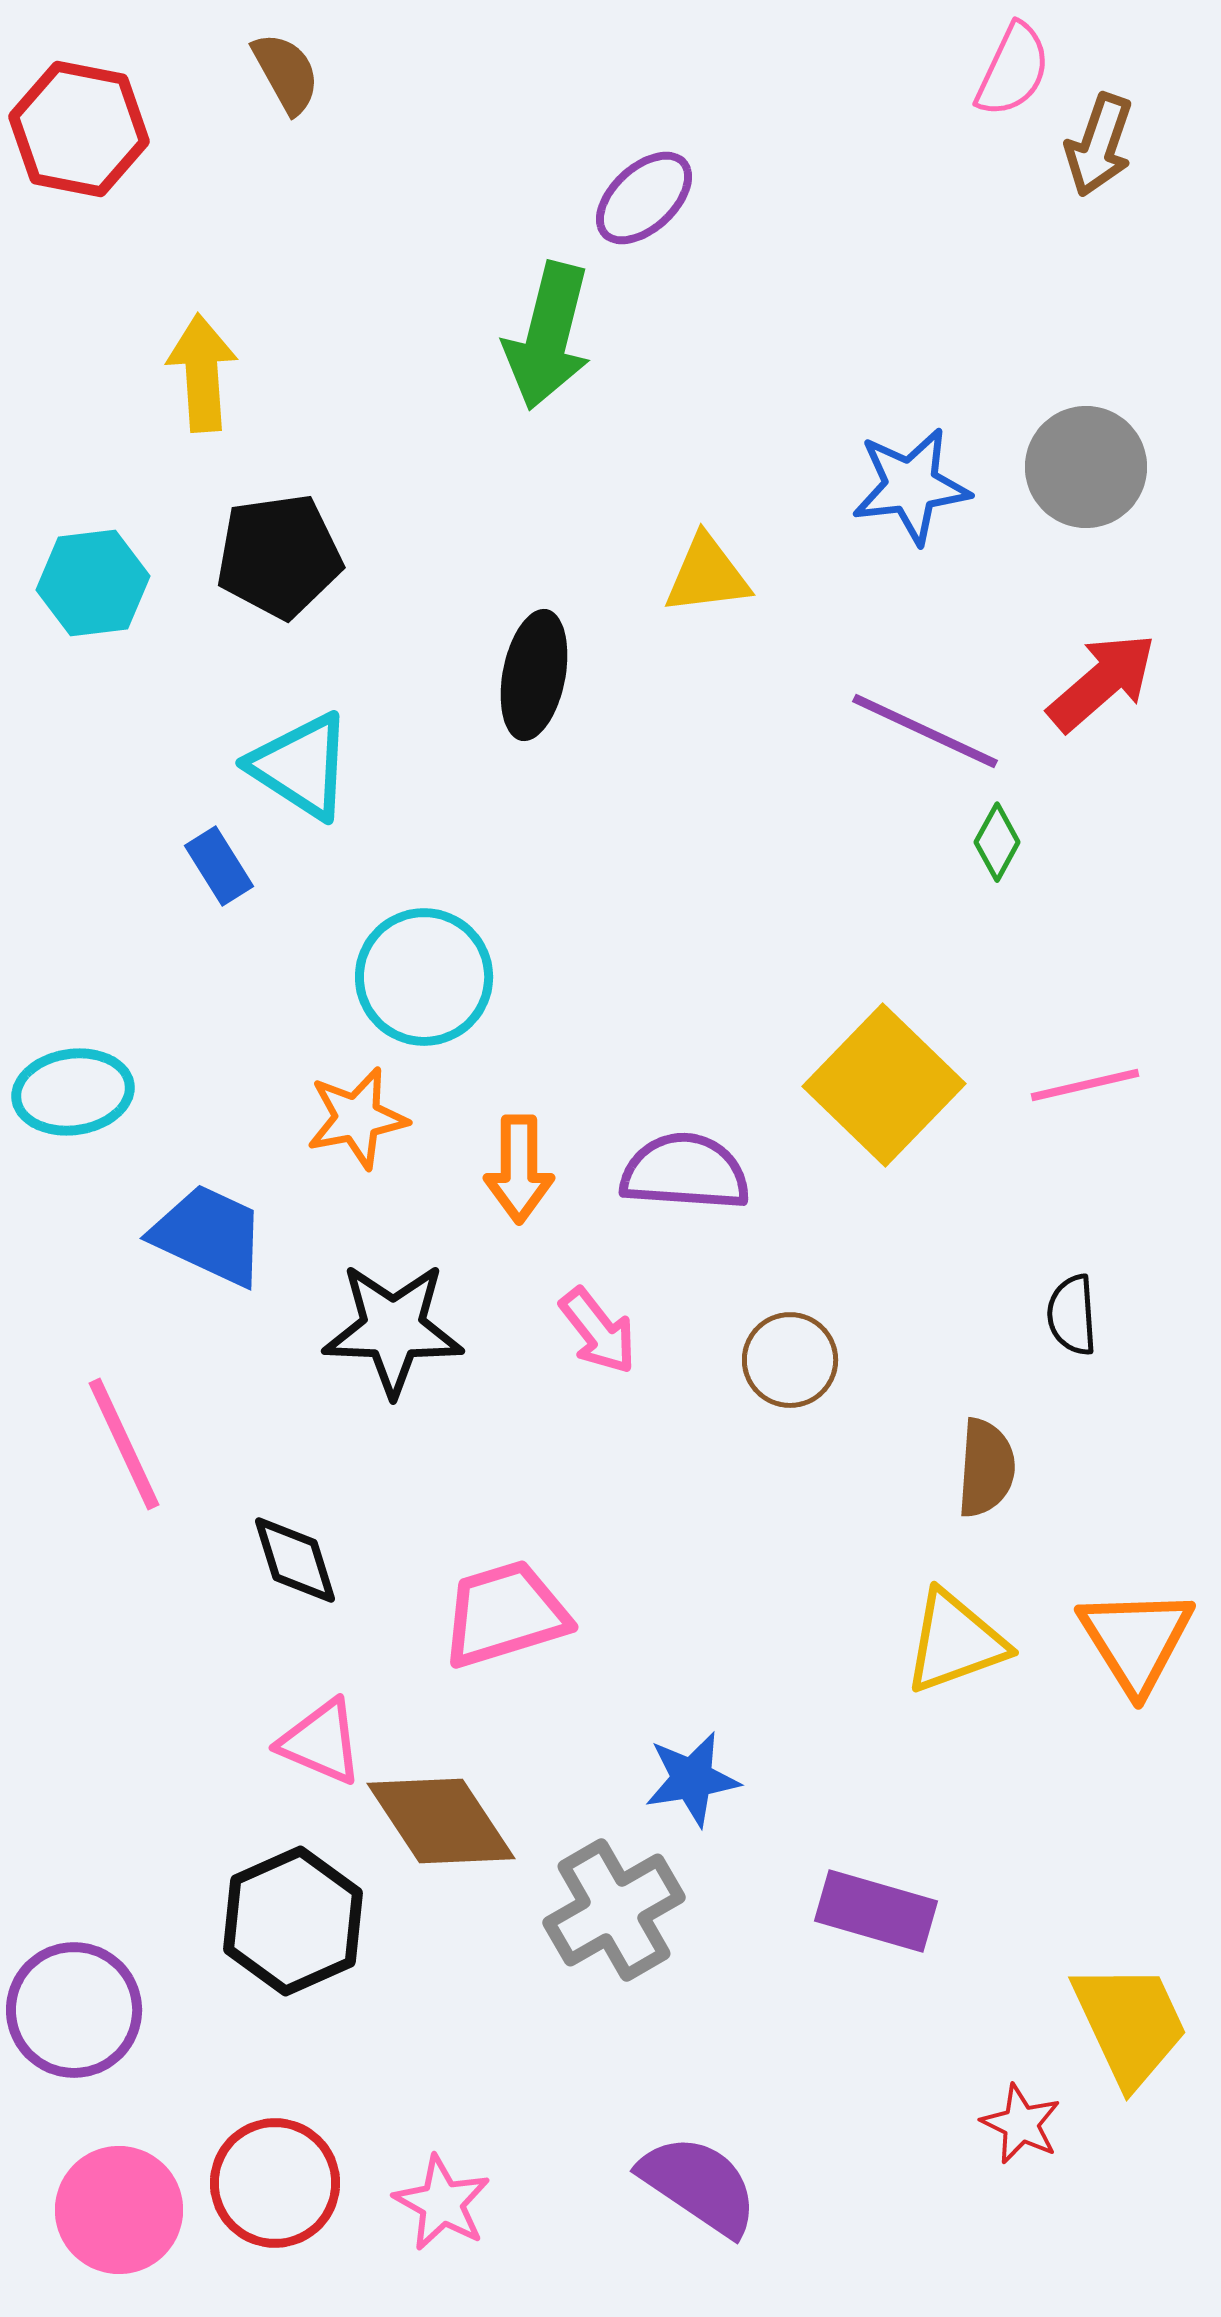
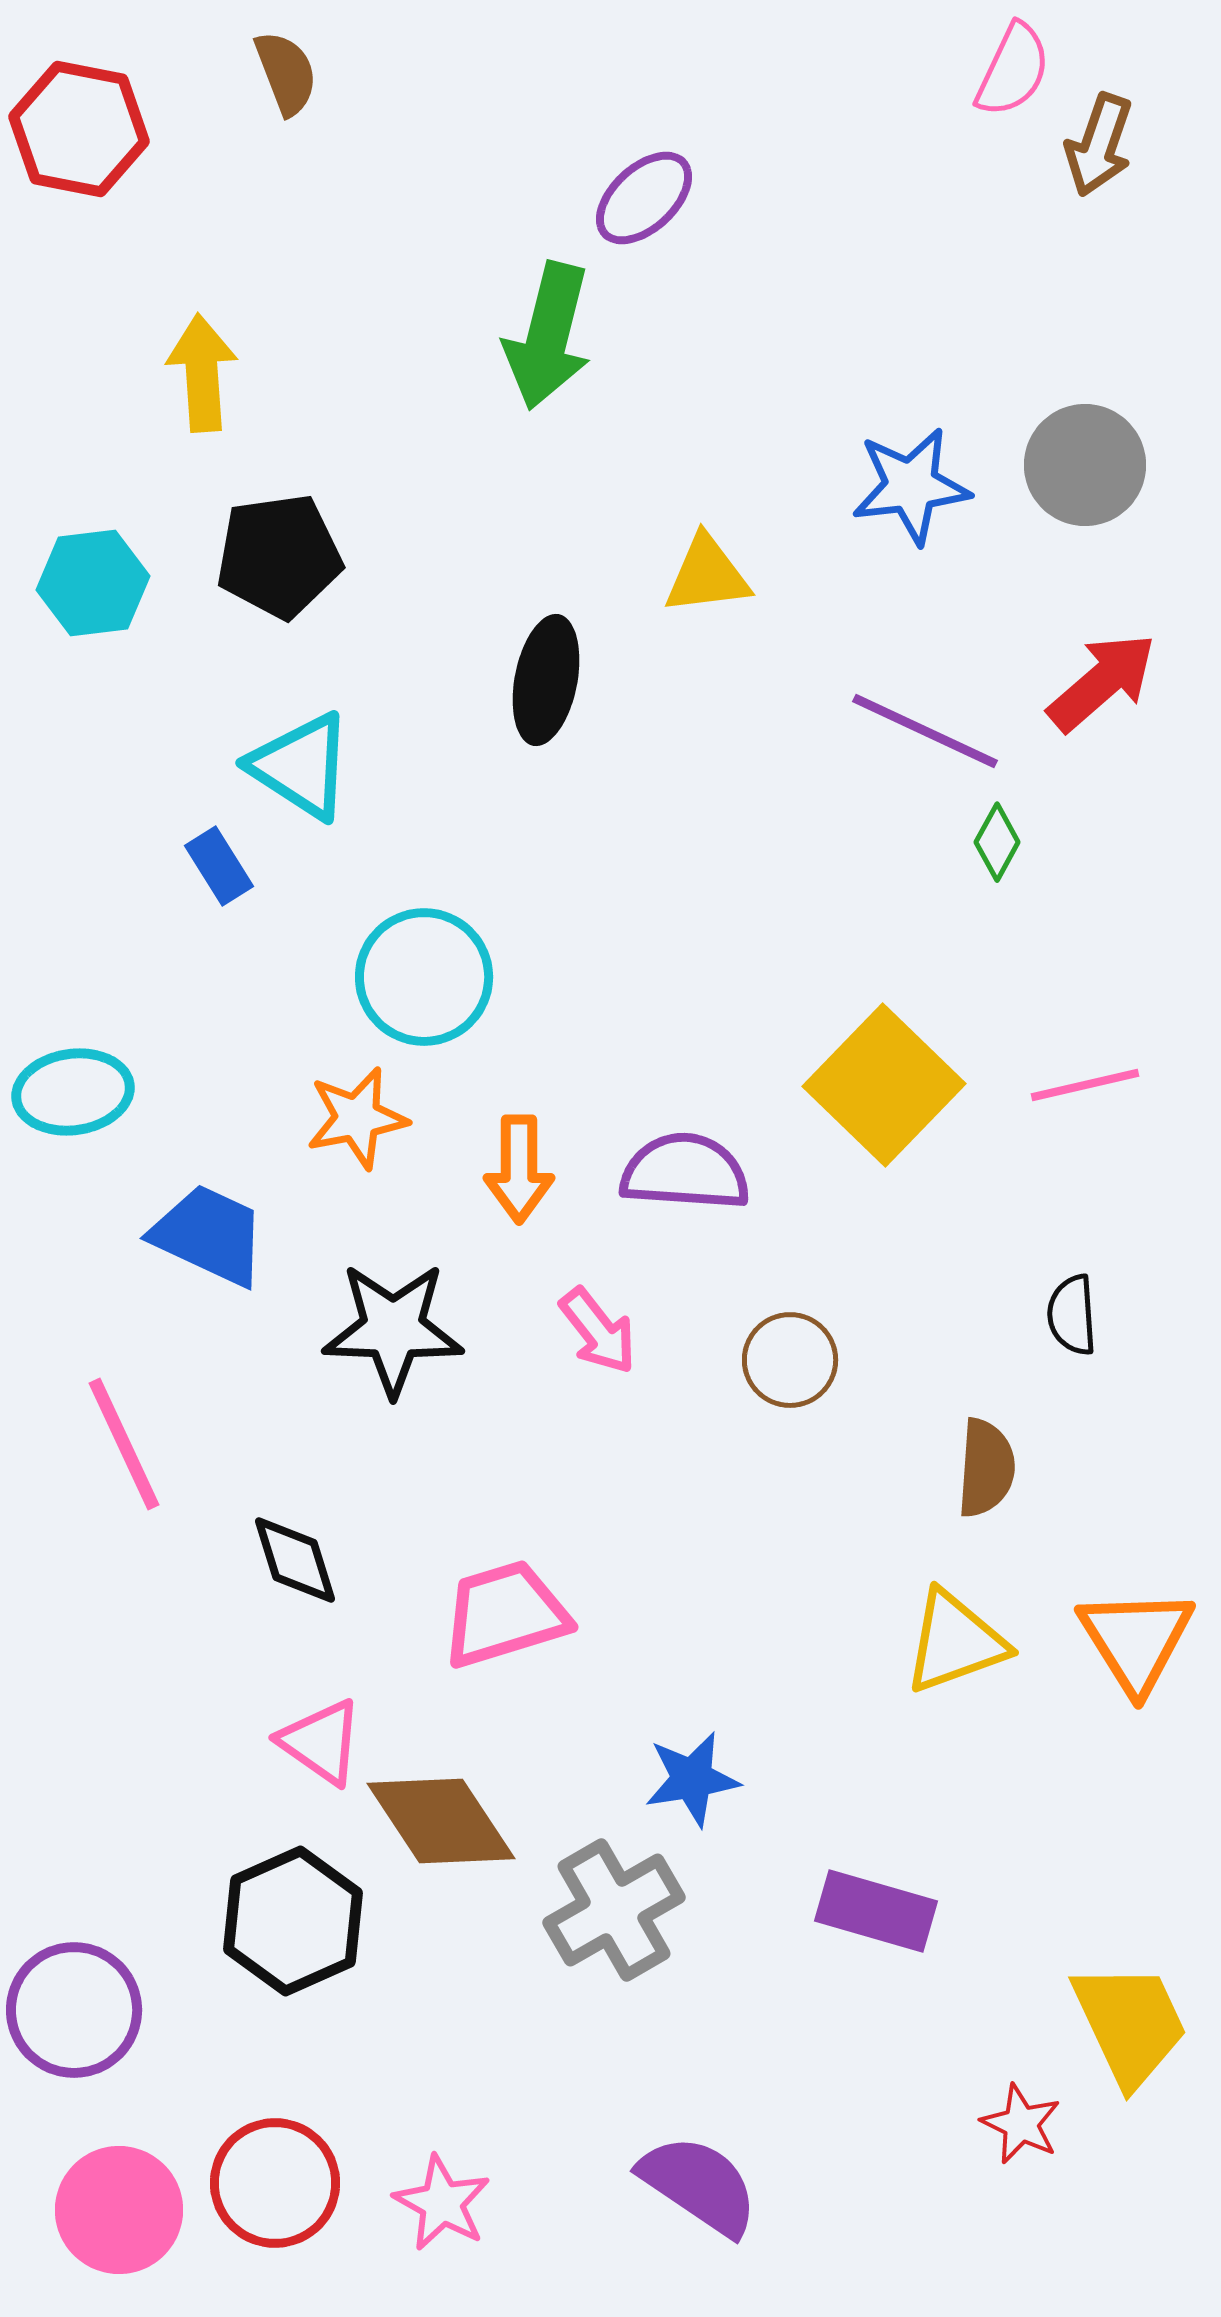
brown semicircle at (286, 73): rotated 8 degrees clockwise
gray circle at (1086, 467): moved 1 px left, 2 px up
black ellipse at (534, 675): moved 12 px right, 5 px down
pink triangle at (321, 1742): rotated 12 degrees clockwise
